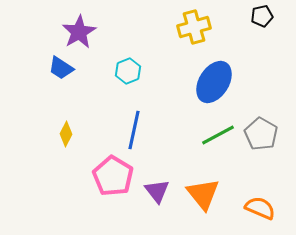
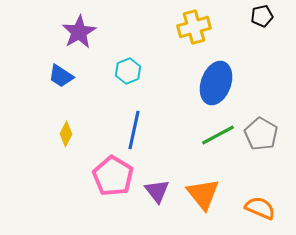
blue trapezoid: moved 8 px down
blue ellipse: moved 2 px right, 1 px down; rotated 12 degrees counterclockwise
